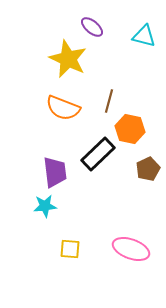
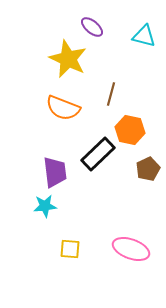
brown line: moved 2 px right, 7 px up
orange hexagon: moved 1 px down
